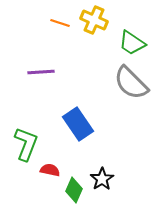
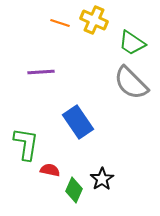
blue rectangle: moved 2 px up
green L-shape: rotated 12 degrees counterclockwise
